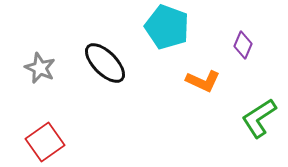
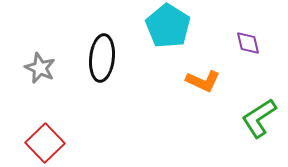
cyan pentagon: moved 1 px right, 1 px up; rotated 12 degrees clockwise
purple diamond: moved 5 px right, 2 px up; rotated 36 degrees counterclockwise
black ellipse: moved 3 px left, 5 px up; rotated 51 degrees clockwise
red square: moved 1 px down; rotated 9 degrees counterclockwise
